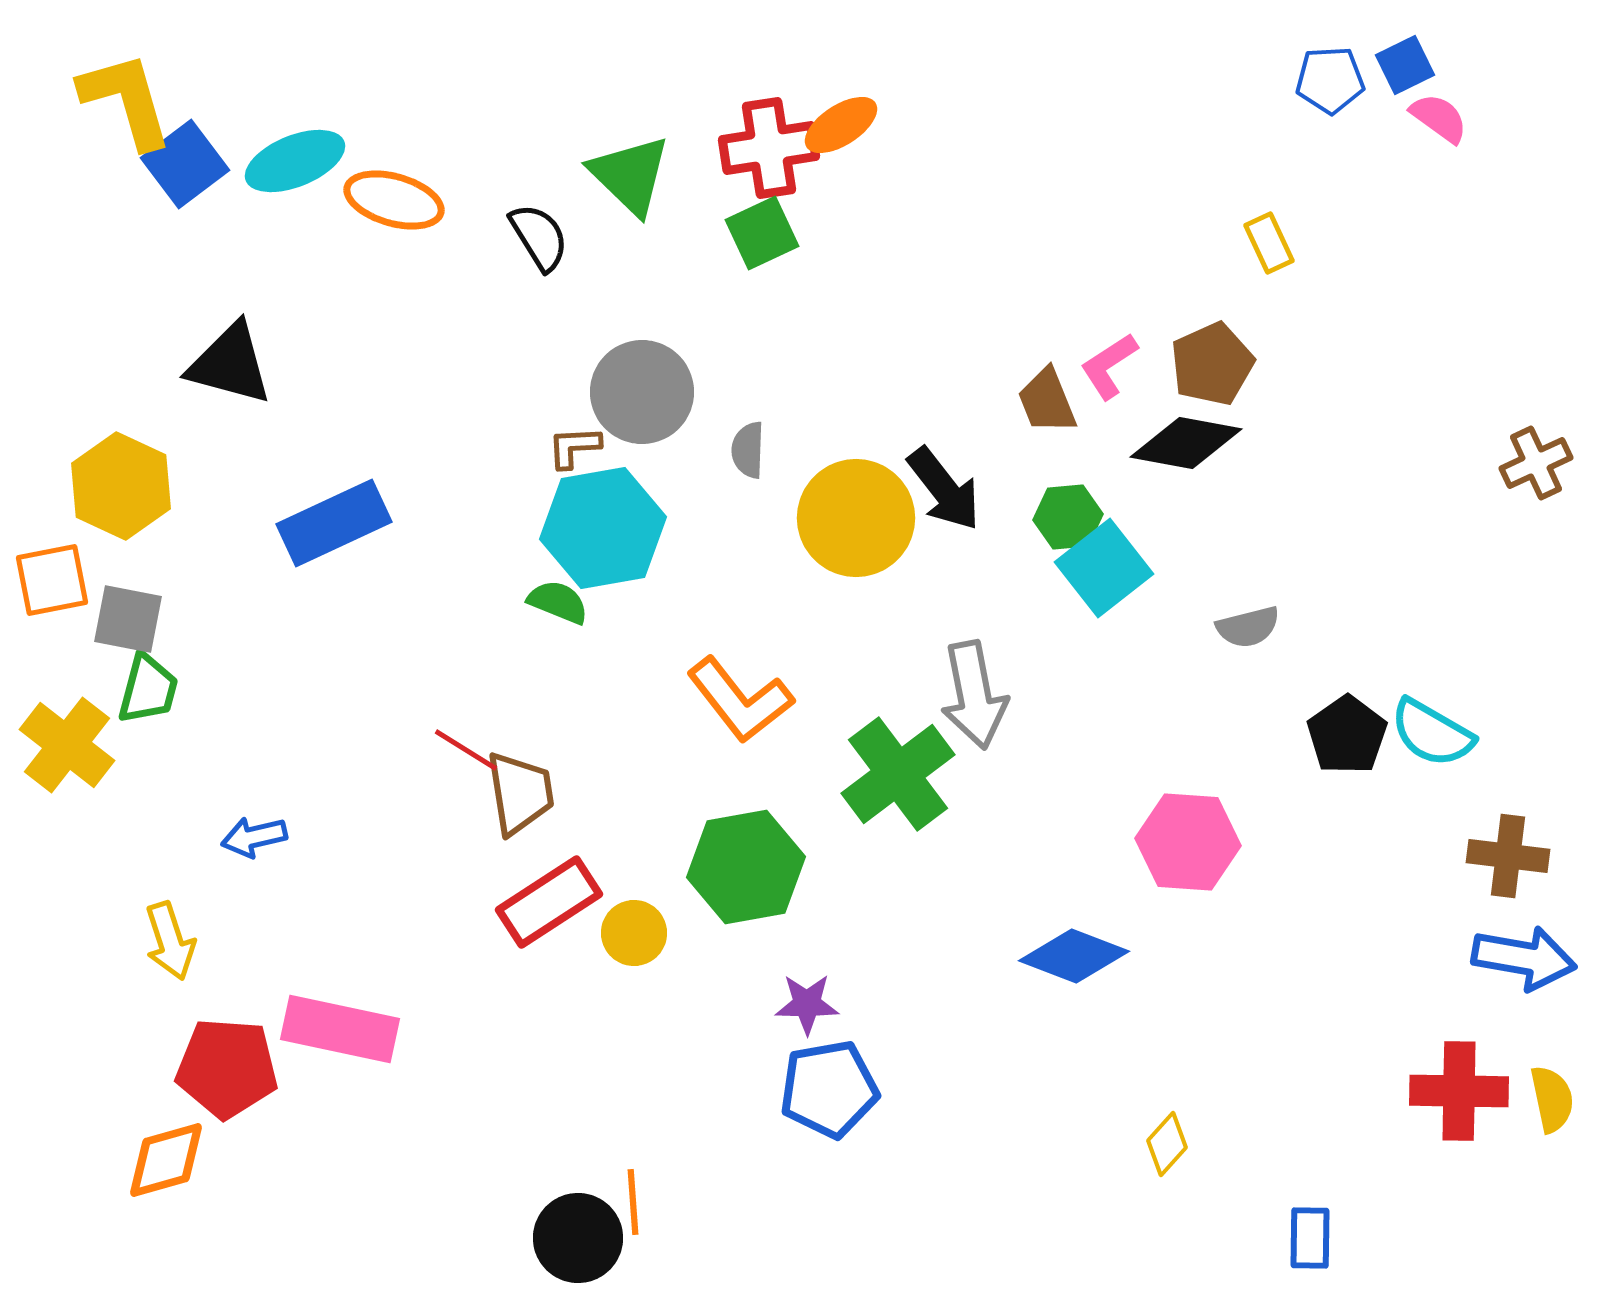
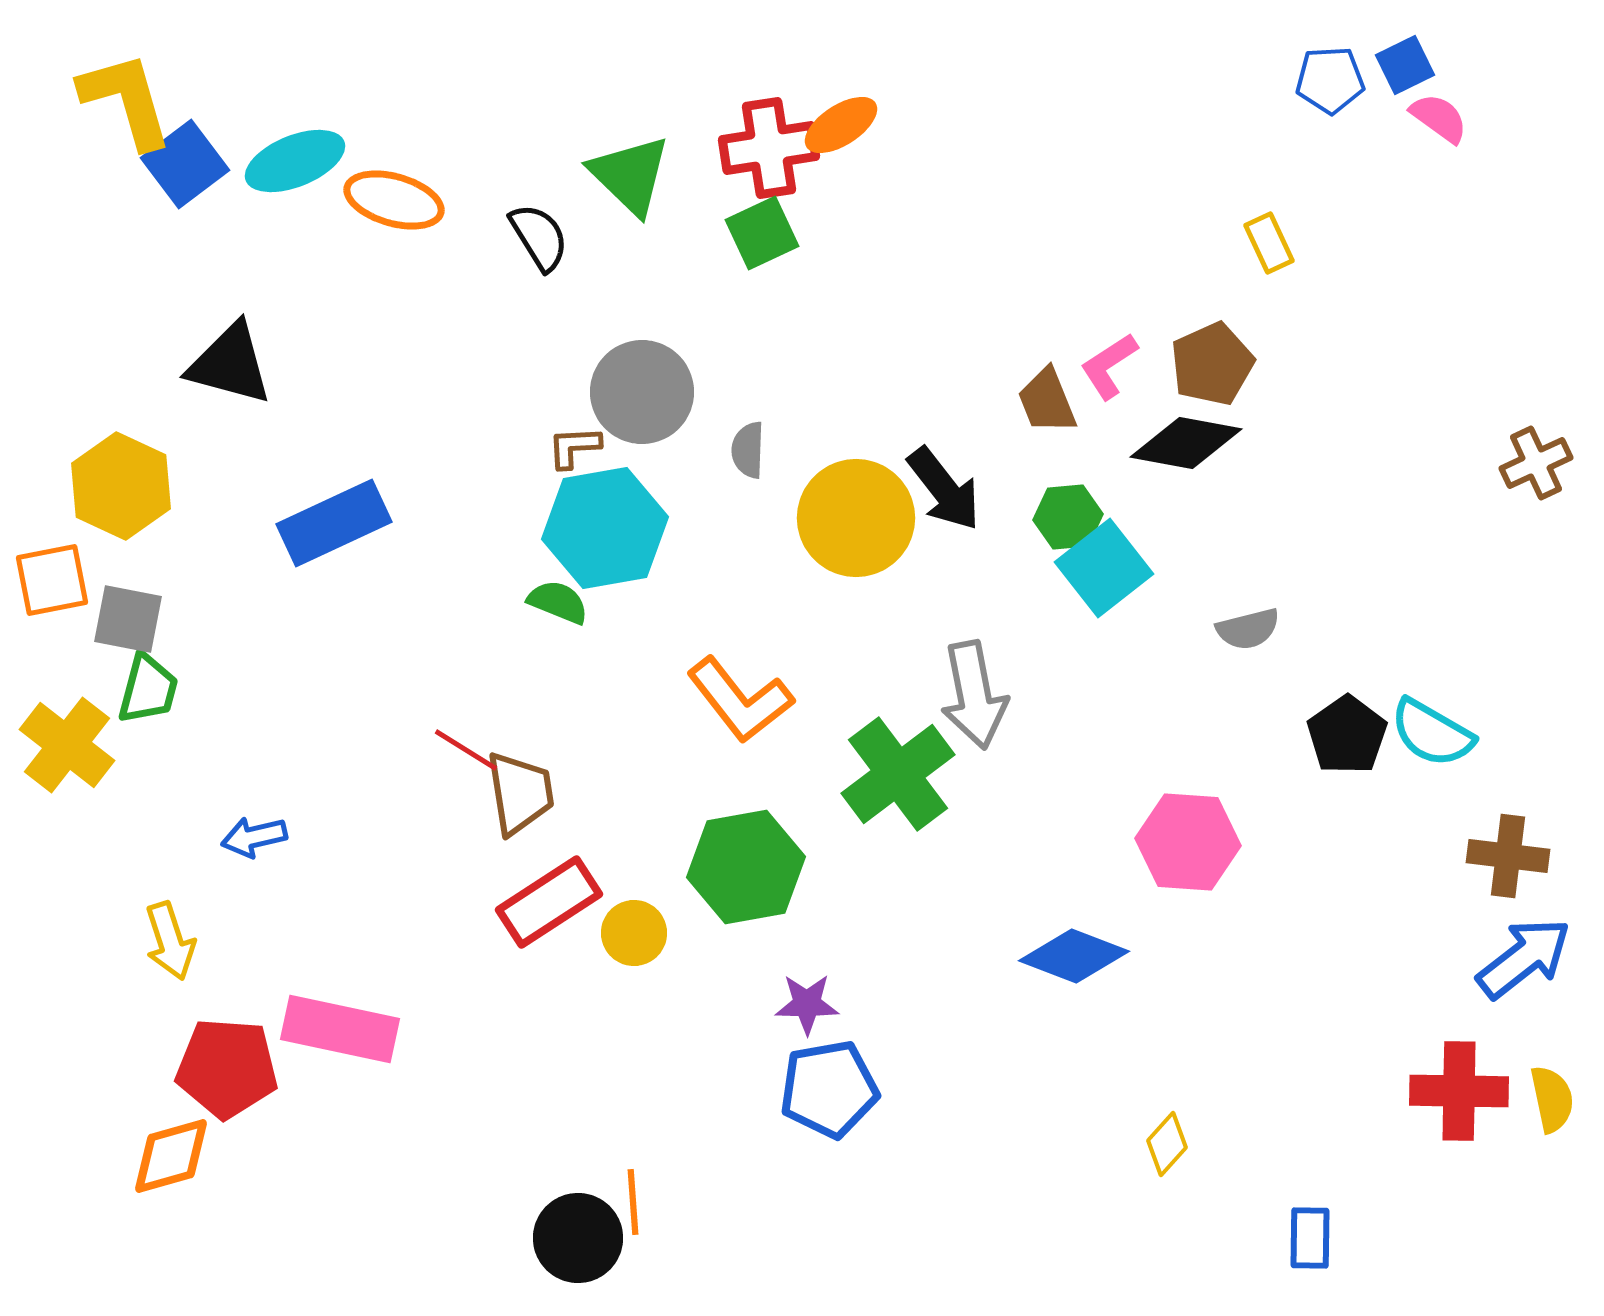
cyan hexagon at (603, 528): moved 2 px right
gray semicircle at (1248, 627): moved 2 px down
blue arrow at (1524, 958): rotated 48 degrees counterclockwise
orange diamond at (166, 1160): moved 5 px right, 4 px up
